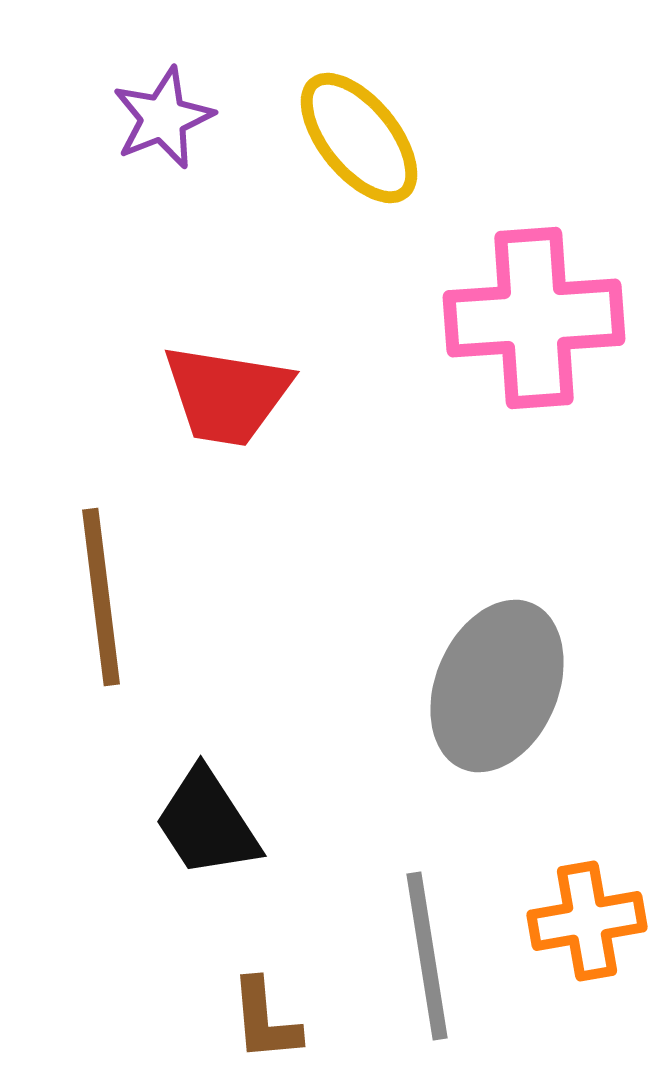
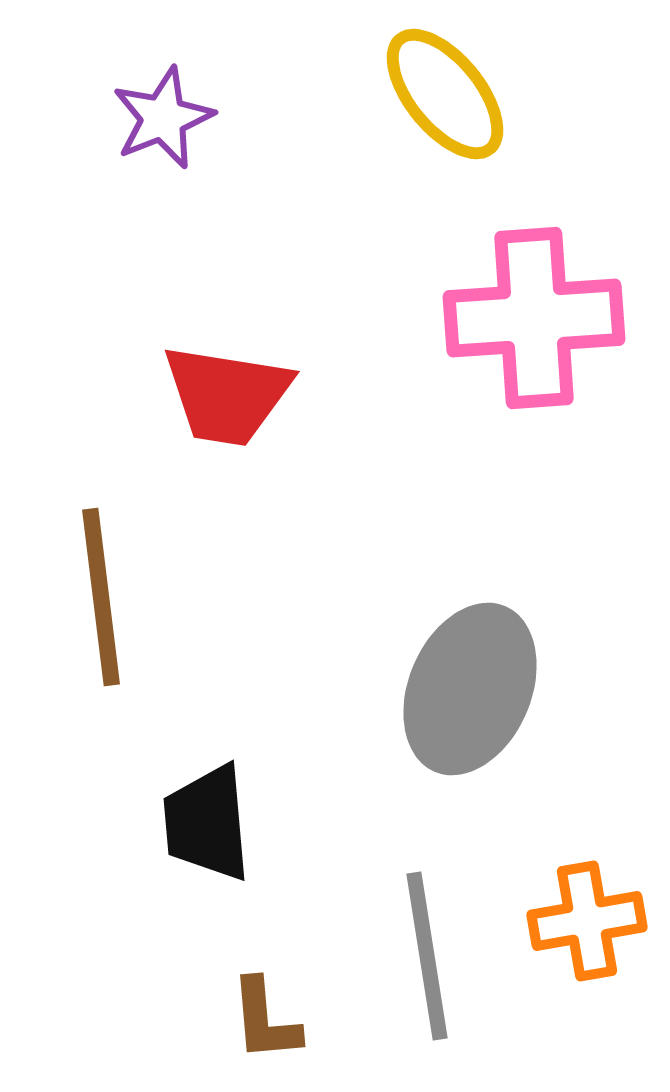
yellow ellipse: moved 86 px right, 44 px up
gray ellipse: moved 27 px left, 3 px down
black trapezoid: rotated 28 degrees clockwise
